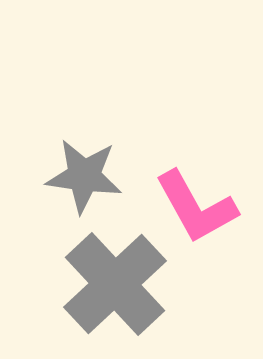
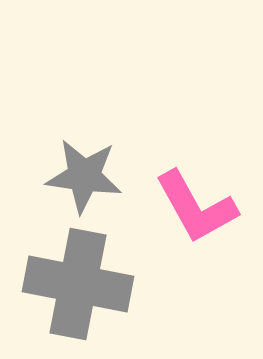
gray cross: moved 37 px left; rotated 36 degrees counterclockwise
